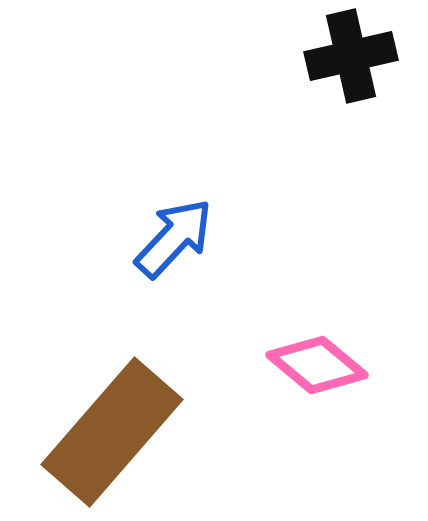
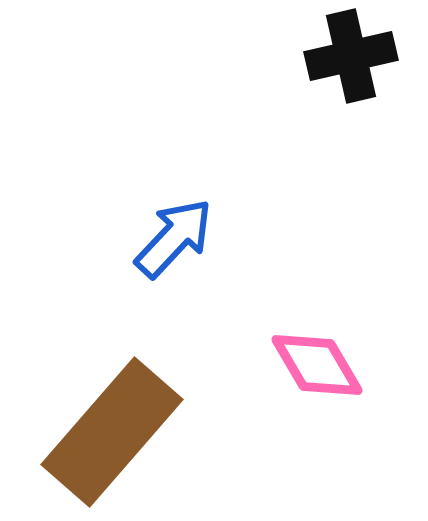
pink diamond: rotated 20 degrees clockwise
